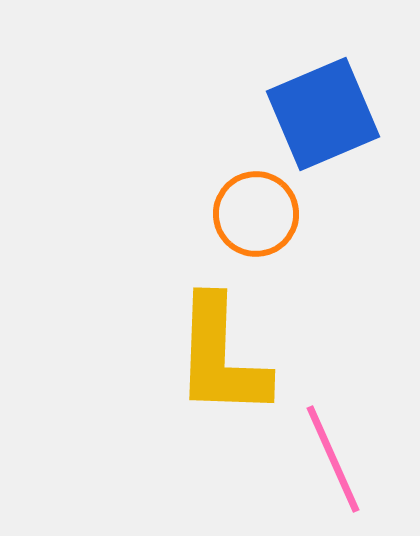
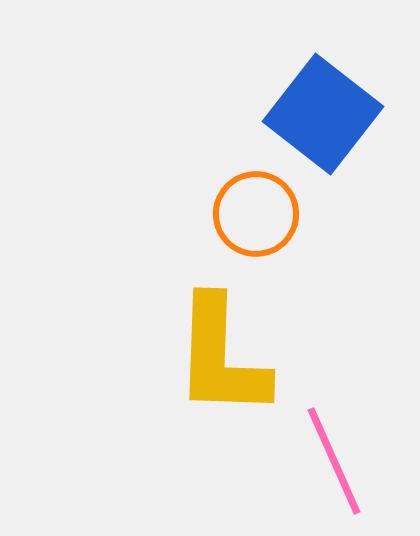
blue square: rotated 29 degrees counterclockwise
pink line: moved 1 px right, 2 px down
